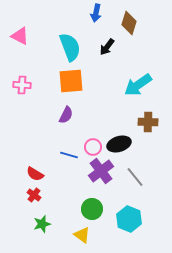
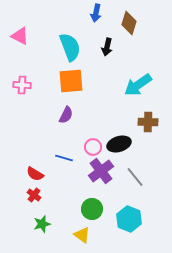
black arrow: rotated 24 degrees counterclockwise
blue line: moved 5 px left, 3 px down
